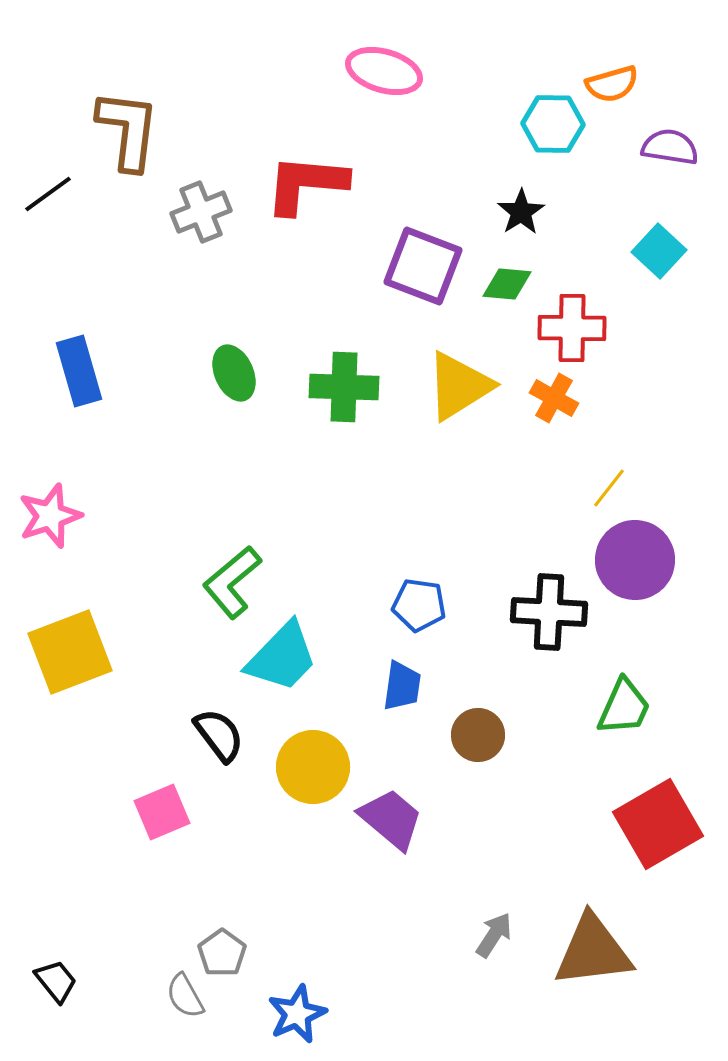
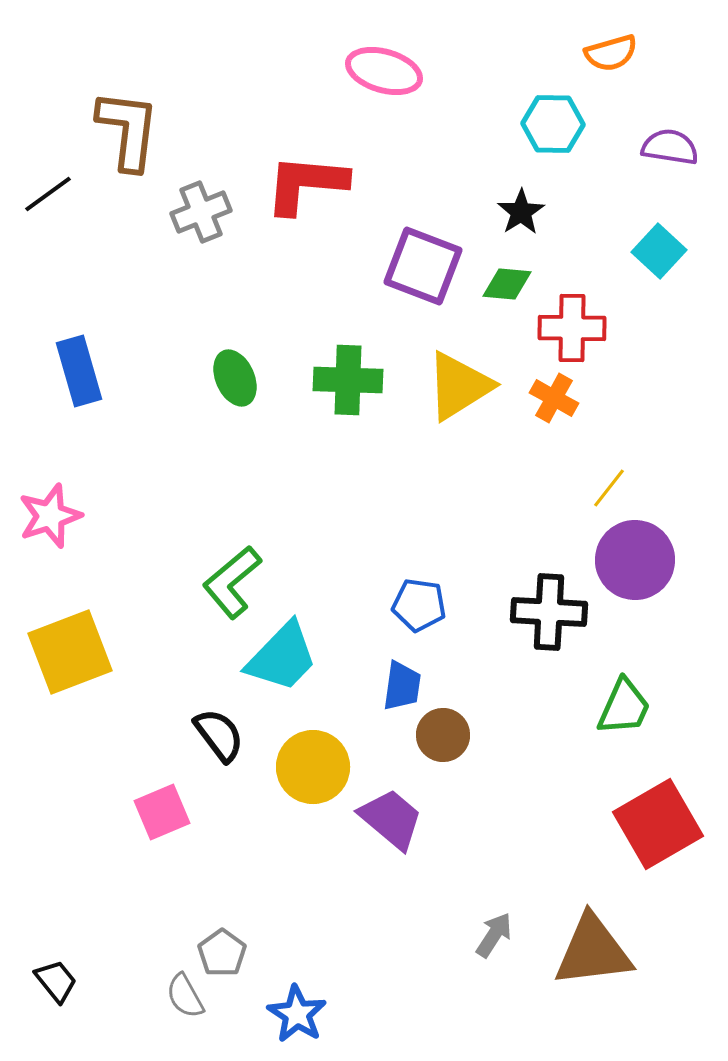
orange semicircle: moved 1 px left, 31 px up
green ellipse: moved 1 px right, 5 px down
green cross: moved 4 px right, 7 px up
brown circle: moved 35 px left
blue star: rotated 16 degrees counterclockwise
